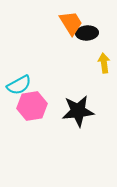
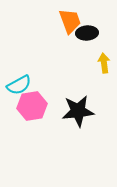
orange trapezoid: moved 1 px left, 2 px up; rotated 12 degrees clockwise
